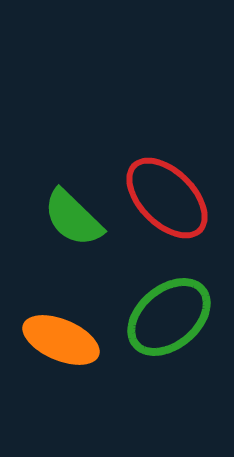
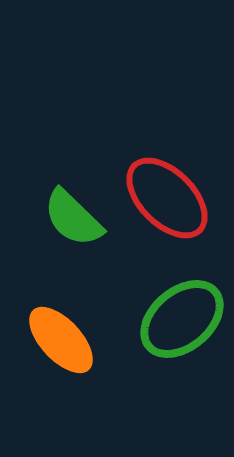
green ellipse: moved 13 px right, 2 px down
orange ellipse: rotated 24 degrees clockwise
